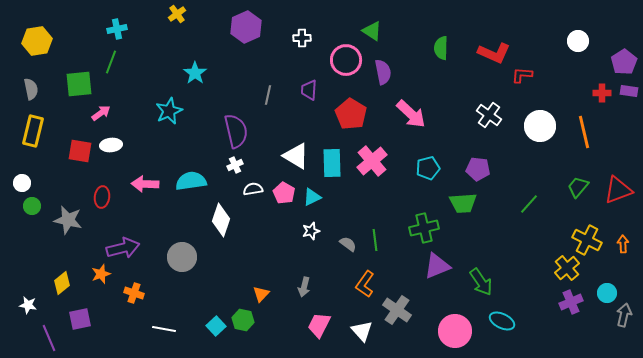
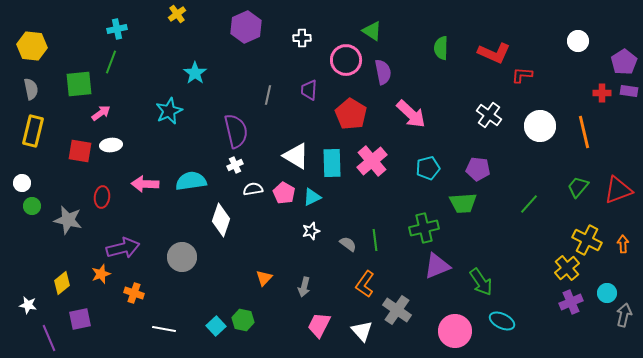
yellow hexagon at (37, 41): moved 5 px left, 5 px down; rotated 16 degrees clockwise
orange triangle at (261, 294): moved 3 px right, 16 px up
